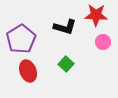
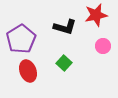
red star: rotated 15 degrees counterclockwise
pink circle: moved 4 px down
green square: moved 2 px left, 1 px up
